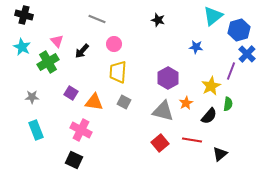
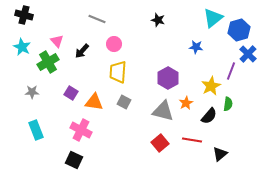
cyan triangle: moved 2 px down
blue cross: moved 1 px right
gray star: moved 5 px up
